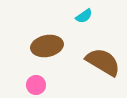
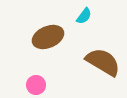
cyan semicircle: rotated 18 degrees counterclockwise
brown ellipse: moved 1 px right, 9 px up; rotated 12 degrees counterclockwise
